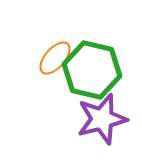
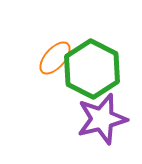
green hexagon: moved 1 px up; rotated 14 degrees clockwise
